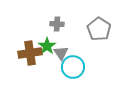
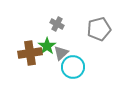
gray cross: rotated 24 degrees clockwise
gray pentagon: rotated 25 degrees clockwise
gray triangle: rotated 21 degrees clockwise
